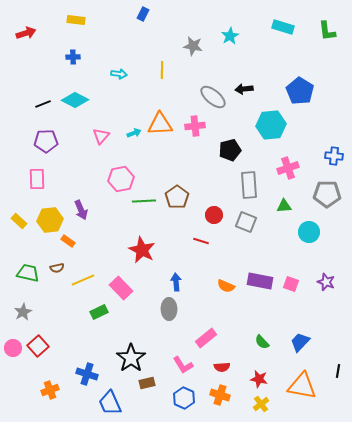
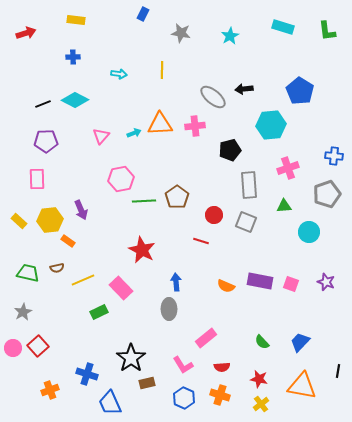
gray star at (193, 46): moved 12 px left, 13 px up
gray pentagon at (327, 194): rotated 20 degrees counterclockwise
